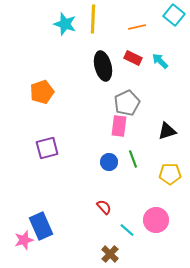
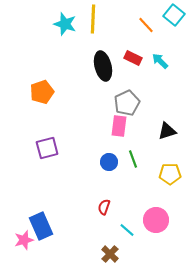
orange line: moved 9 px right, 2 px up; rotated 60 degrees clockwise
red semicircle: rotated 119 degrees counterclockwise
